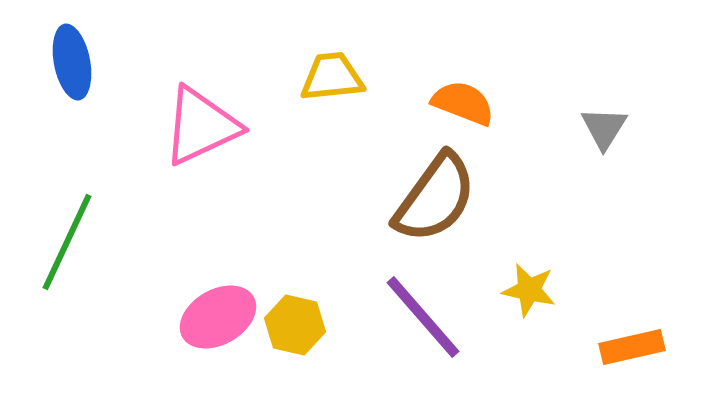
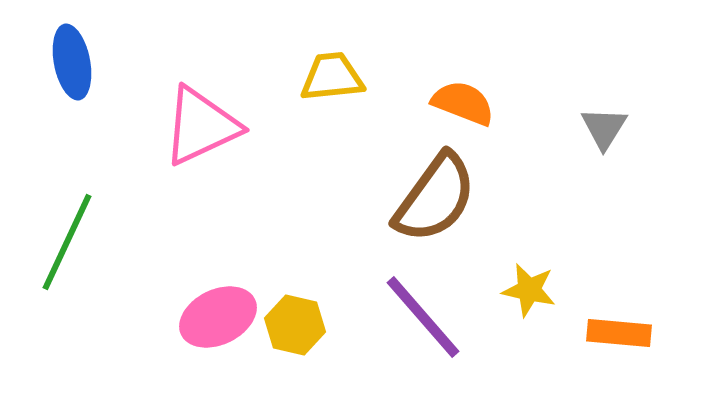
pink ellipse: rotated 4 degrees clockwise
orange rectangle: moved 13 px left, 14 px up; rotated 18 degrees clockwise
